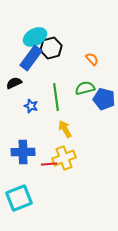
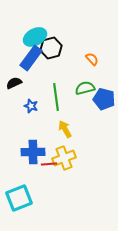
blue cross: moved 10 px right
